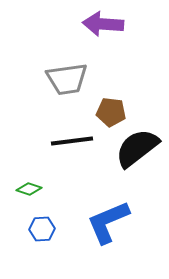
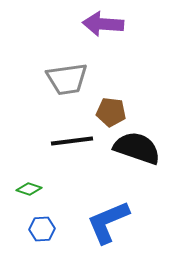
black semicircle: rotated 57 degrees clockwise
